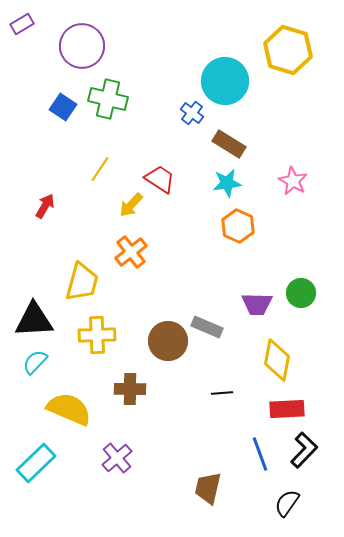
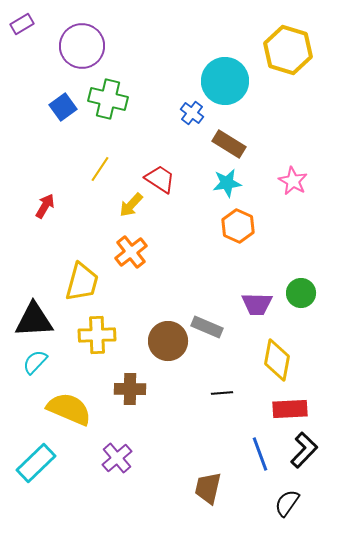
blue square: rotated 20 degrees clockwise
red rectangle: moved 3 px right
